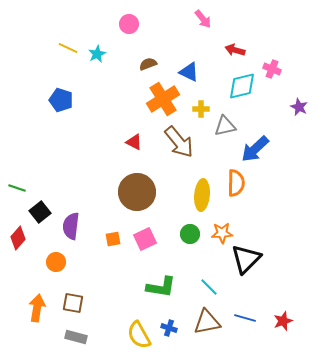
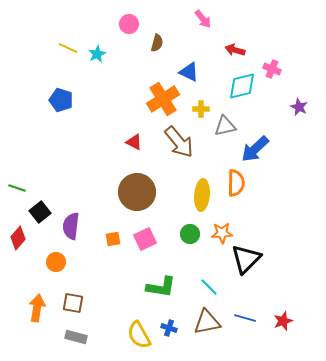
brown semicircle: moved 9 px right, 21 px up; rotated 126 degrees clockwise
